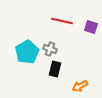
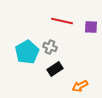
purple square: rotated 16 degrees counterclockwise
gray cross: moved 2 px up
black rectangle: rotated 42 degrees clockwise
